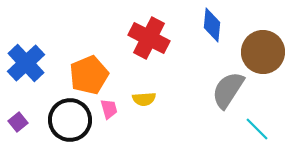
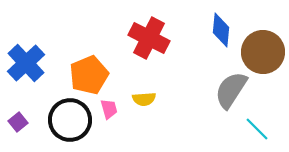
blue diamond: moved 9 px right, 5 px down
gray semicircle: moved 3 px right
